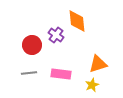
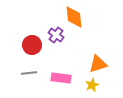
orange diamond: moved 3 px left, 4 px up
pink rectangle: moved 4 px down
